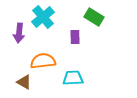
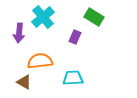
purple rectangle: rotated 24 degrees clockwise
orange semicircle: moved 3 px left
